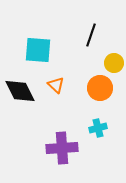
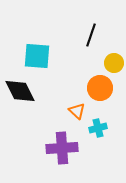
cyan square: moved 1 px left, 6 px down
orange triangle: moved 21 px right, 26 px down
